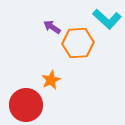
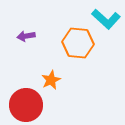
cyan L-shape: moved 1 px left
purple arrow: moved 26 px left, 9 px down; rotated 42 degrees counterclockwise
orange hexagon: rotated 8 degrees clockwise
